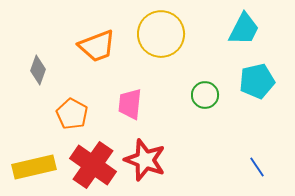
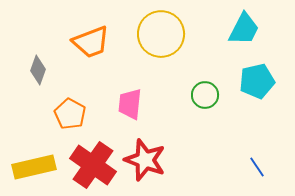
orange trapezoid: moved 6 px left, 4 px up
orange pentagon: moved 2 px left
